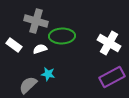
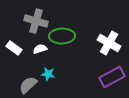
white rectangle: moved 3 px down
